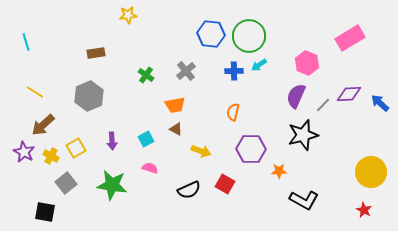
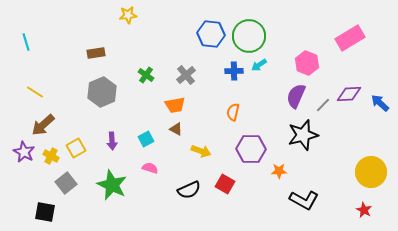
gray cross: moved 4 px down
gray hexagon: moved 13 px right, 4 px up
green star: rotated 16 degrees clockwise
